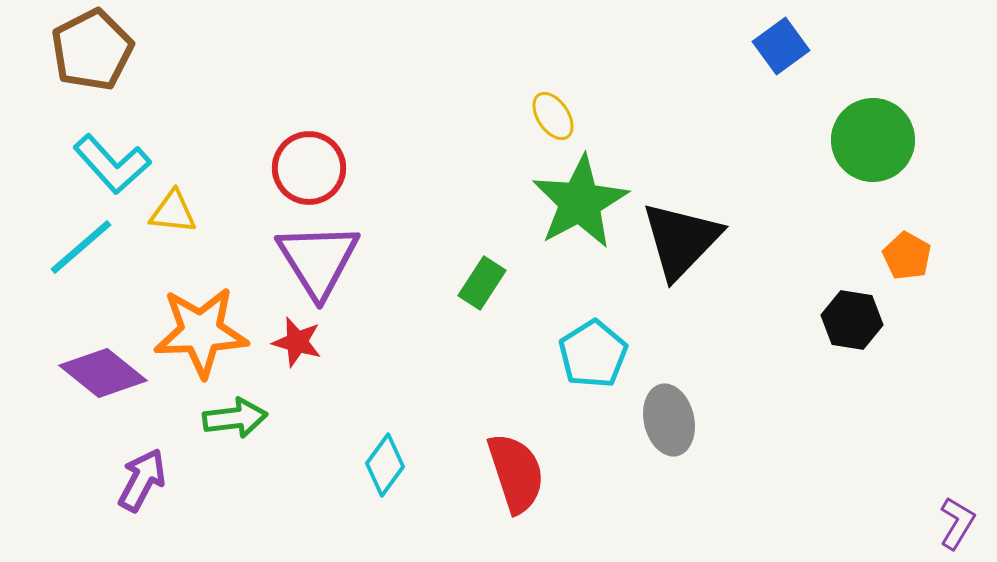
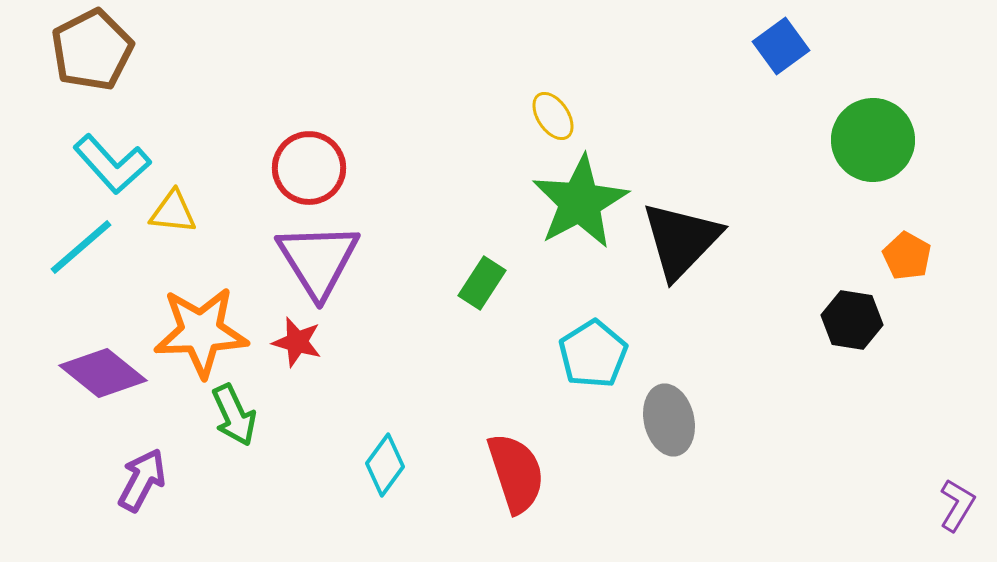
green arrow: moved 1 px left, 3 px up; rotated 72 degrees clockwise
purple L-shape: moved 18 px up
